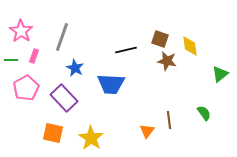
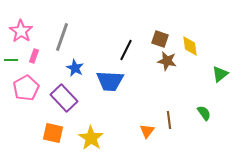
black line: rotated 50 degrees counterclockwise
blue trapezoid: moved 1 px left, 3 px up
